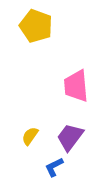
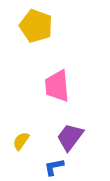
pink trapezoid: moved 19 px left
yellow semicircle: moved 9 px left, 5 px down
blue L-shape: rotated 15 degrees clockwise
